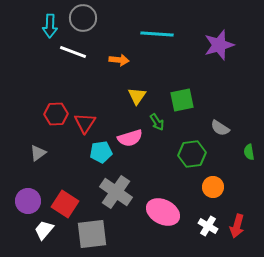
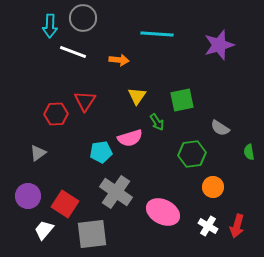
red triangle: moved 22 px up
purple circle: moved 5 px up
